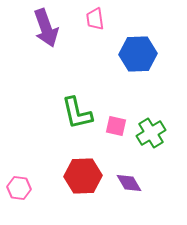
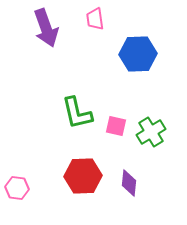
green cross: moved 1 px up
purple diamond: rotated 36 degrees clockwise
pink hexagon: moved 2 px left
